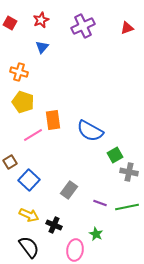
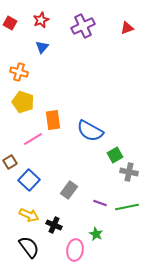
pink line: moved 4 px down
